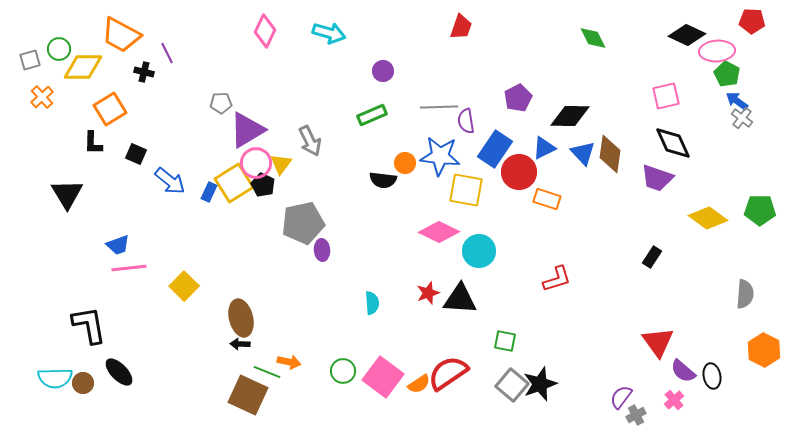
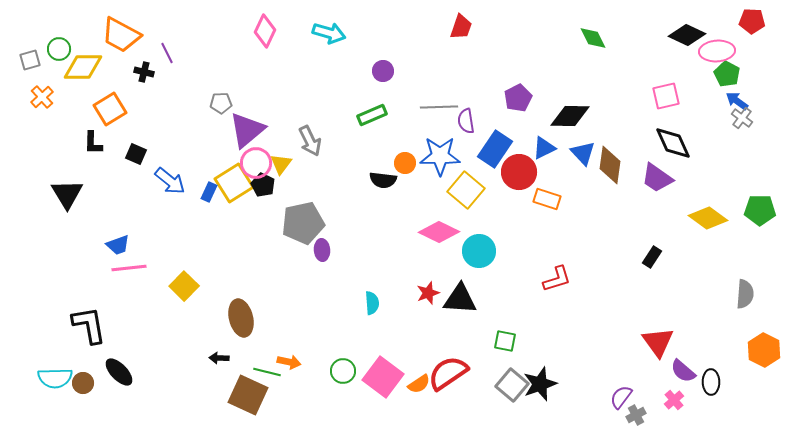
purple triangle at (247, 130): rotated 9 degrees counterclockwise
brown diamond at (610, 154): moved 11 px down
blue star at (440, 156): rotated 6 degrees counterclockwise
purple trapezoid at (657, 178): rotated 16 degrees clockwise
yellow square at (466, 190): rotated 30 degrees clockwise
black arrow at (240, 344): moved 21 px left, 14 px down
green line at (267, 372): rotated 8 degrees counterclockwise
black ellipse at (712, 376): moved 1 px left, 6 px down; rotated 10 degrees clockwise
